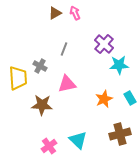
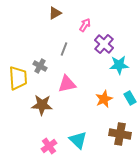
pink arrow: moved 10 px right, 12 px down; rotated 56 degrees clockwise
brown cross: rotated 25 degrees clockwise
